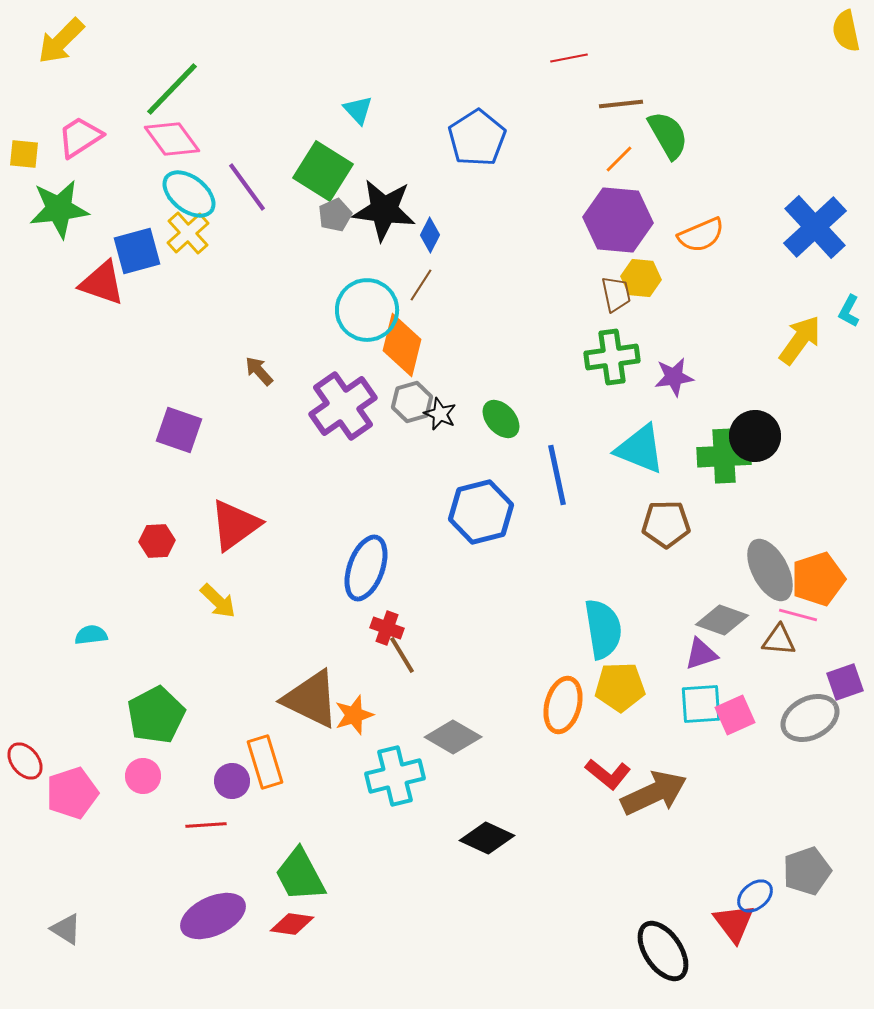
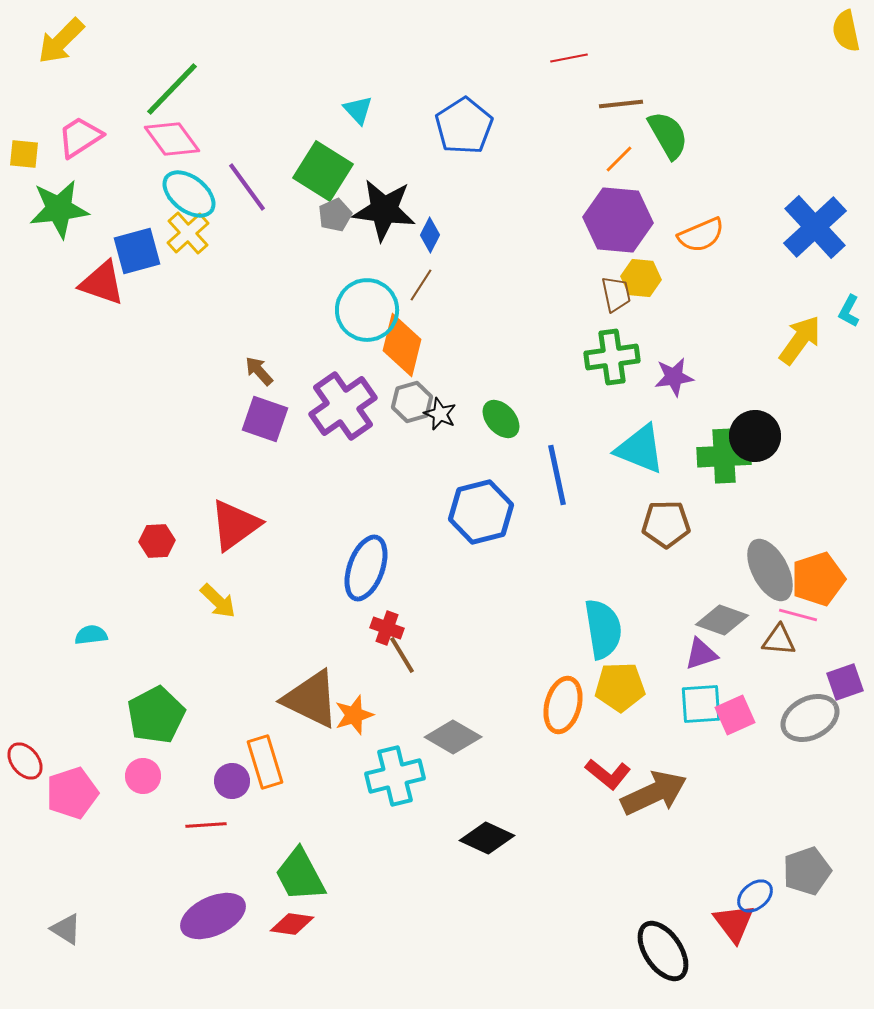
blue pentagon at (477, 138): moved 13 px left, 12 px up
purple square at (179, 430): moved 86 px right, 11 px up
